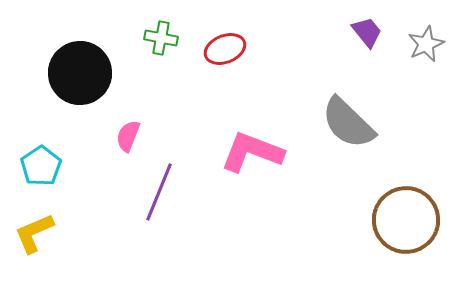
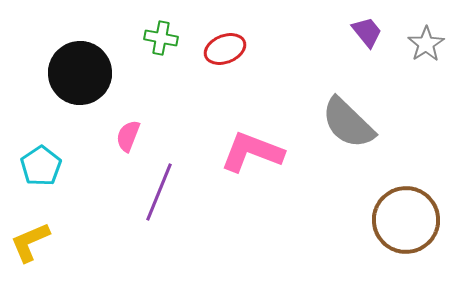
gray star: rotated 9 degrees counterclockwise
yellow L-shape: moved 4 px left, 9 px down
